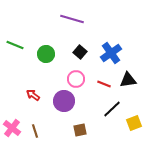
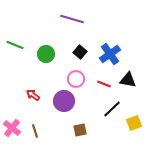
blue cross: moved 1 px left, 1 px down
black triangle: rotated 18 degrees clockwise
